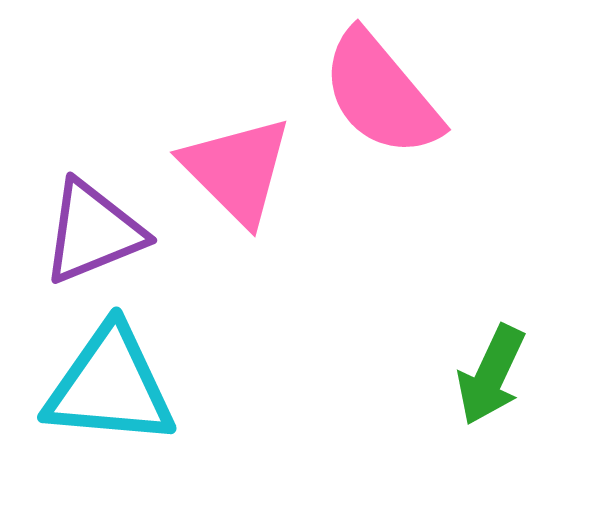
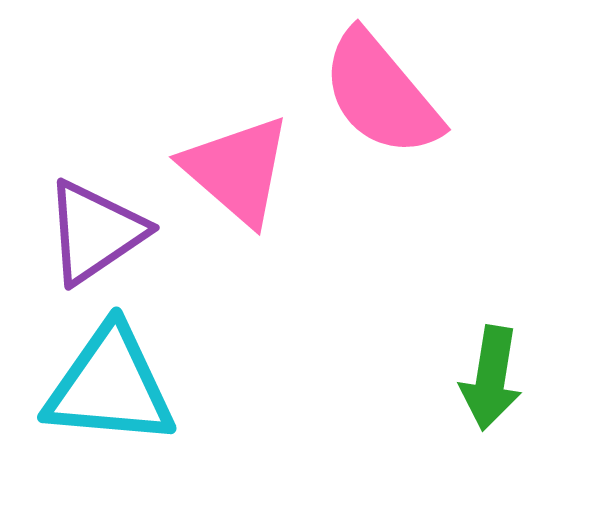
pink triangle: rotated 4 degrees counterclockwise
purple triangle: moved 2 px right; rotated 12 degrees counterclockwise
green arrow: moved 3 px down; rotated 16 degrees counterclockwise
